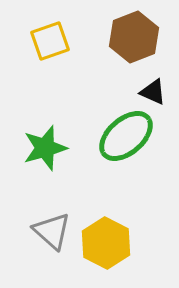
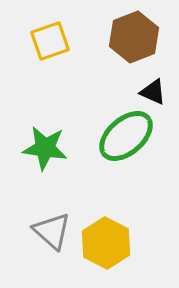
green star: rotated 24 degrees clockwise
